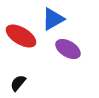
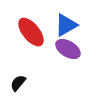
blue triangle: moved 13 px right, 6 px down
red ellipse: moved 10 px right, 4 px up; rotated 20 degrees clockwise
